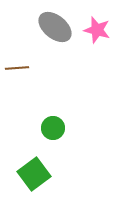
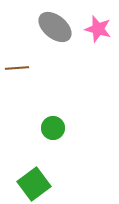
pink star: moved 1 px right, 1 px up
green square: moved 10 px down
